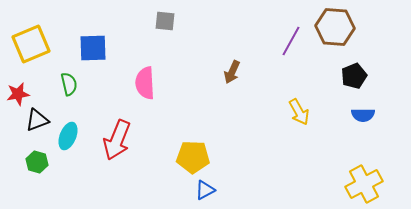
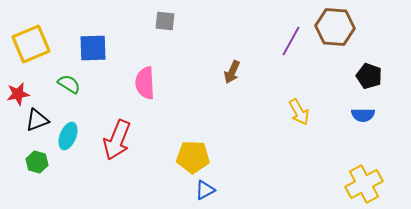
black pentagon: moved 15 px right; rotated 30 degrees counterclockwise
green semicircle: rotated 45 degrees counterclockwise
